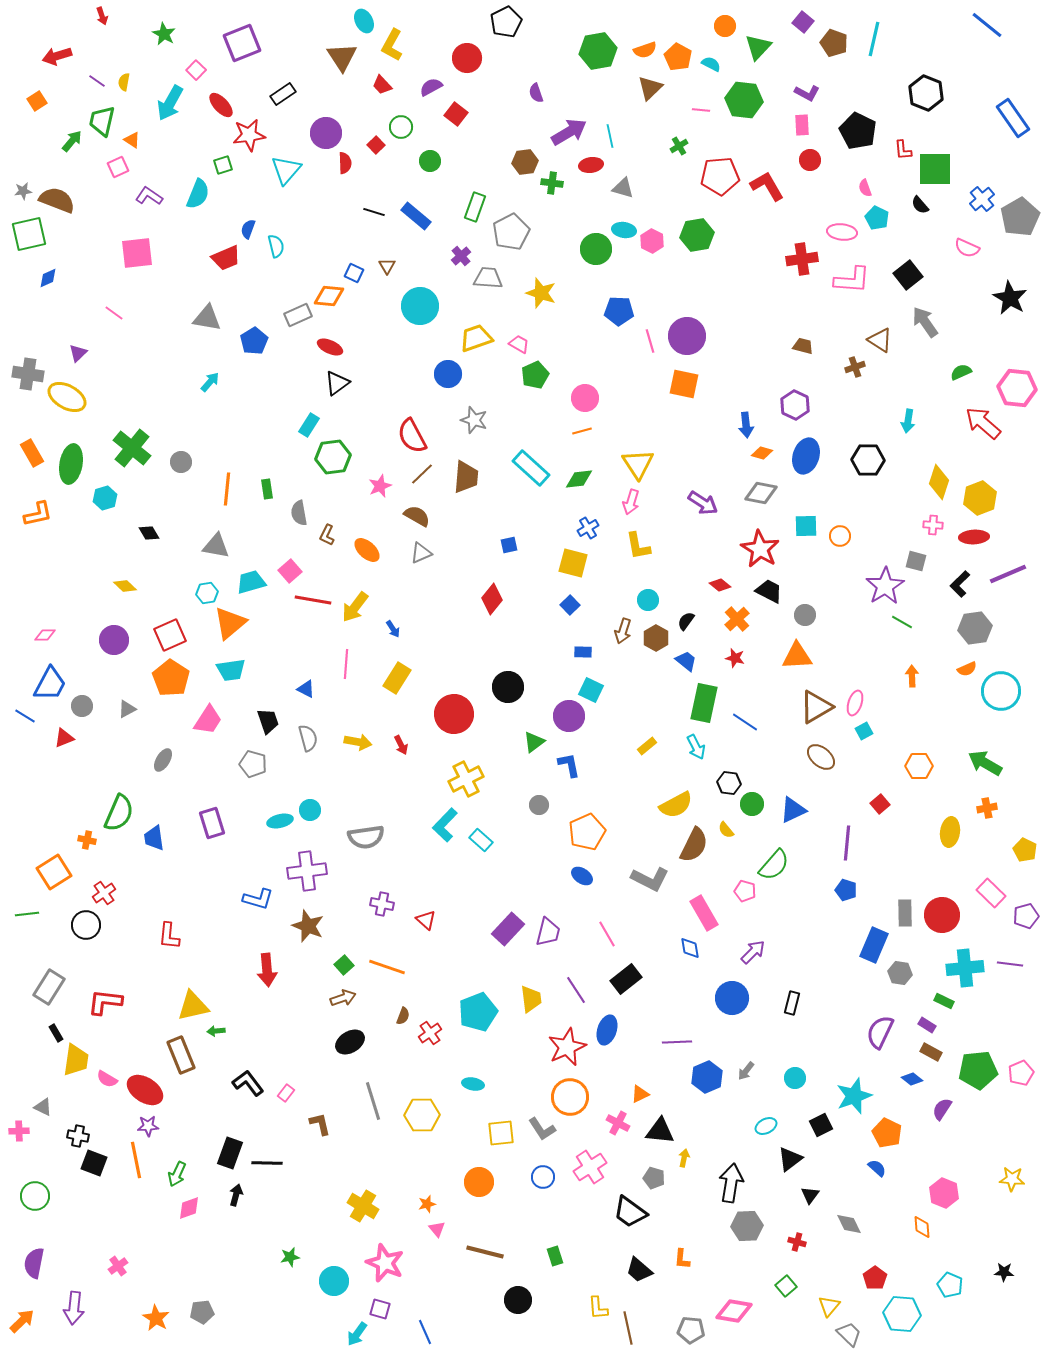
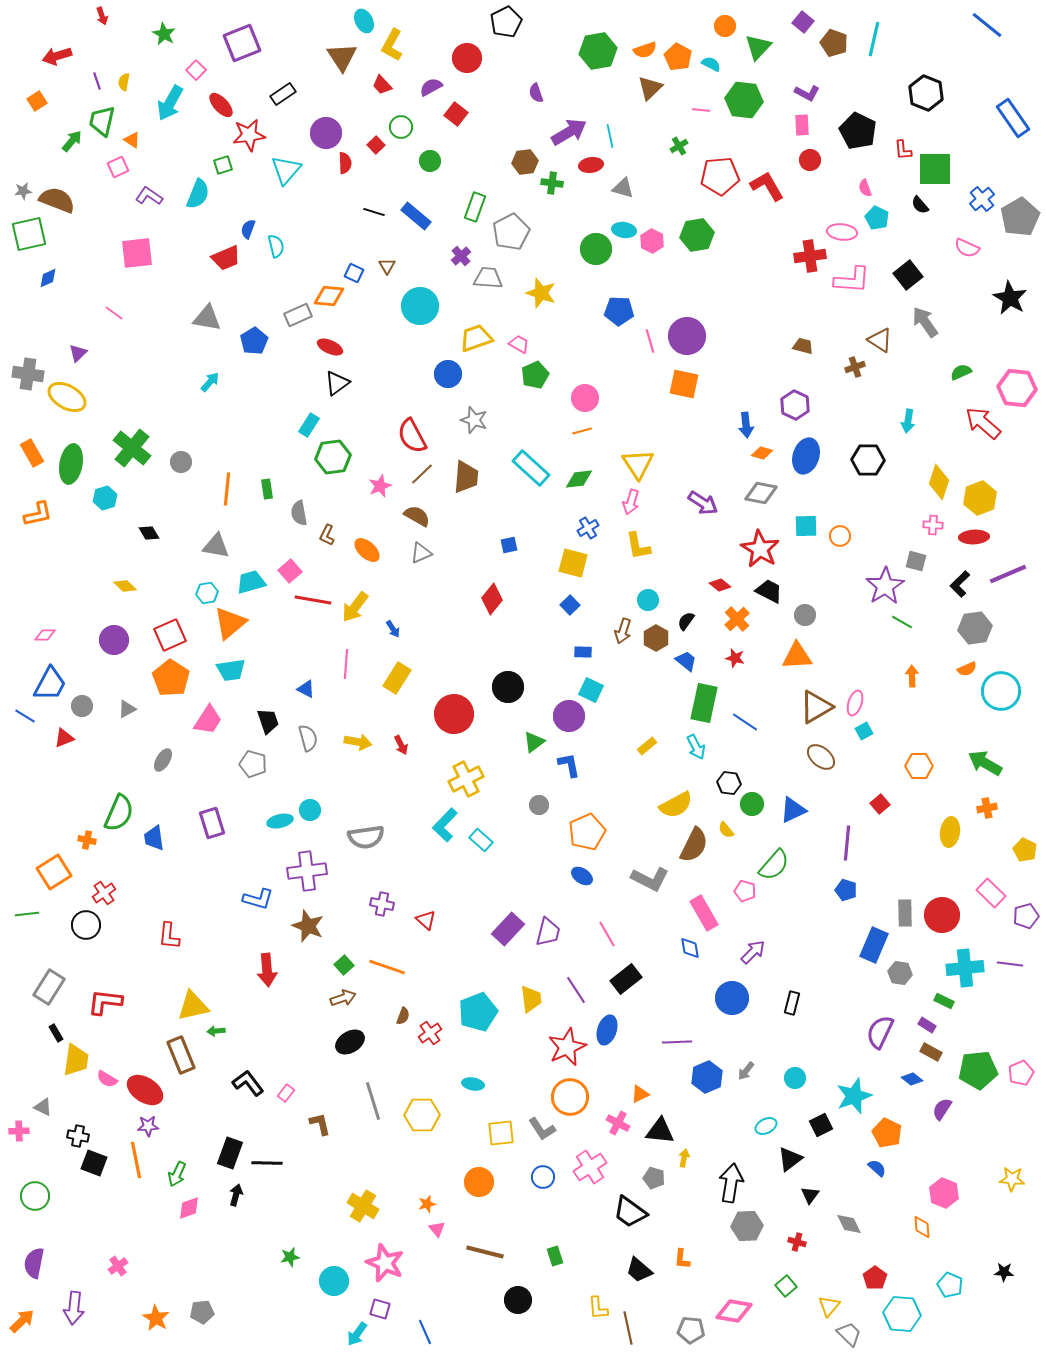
purple line at (97, 81): rotated 36 degrees clockwise
red cross at (802, 259): moved 8 px right, 3 px up
